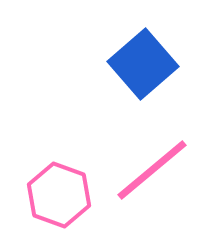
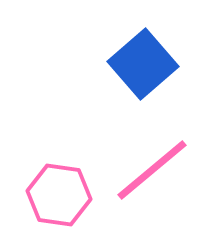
pink hexagon: rotated 12 degrees counterclockwise
